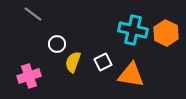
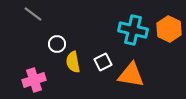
orange hexagon: moved 3 px right, 4 px up
yellow semicircle: rotated 30 degrees counterclockwise
pink cross: moved 5 px right, 4 px down
